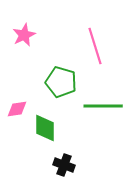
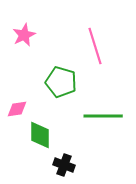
green line: moved 10 px down
green diamond: moved 5 px left, 7 px down
